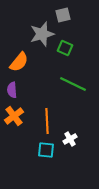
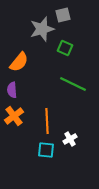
gray star: moved 5 px up
